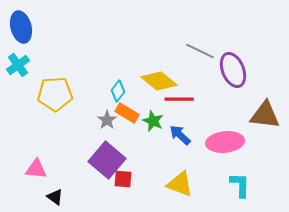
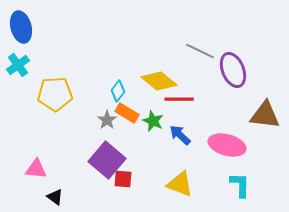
pink ellipse: moved 2 px right, 3 px down; rotated 21 degrees clockwise
